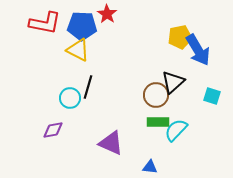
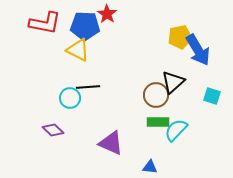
blue pentagon: moved 3 px right
black line: rotated 70 degrees clockwise
purple diamond: rotated 55 degrees clockwise
